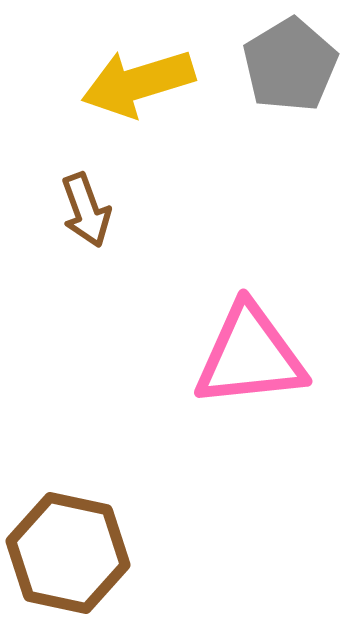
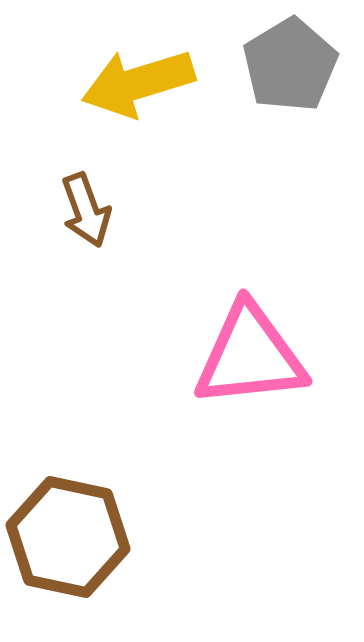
brown hexagon: moved 16 px up
